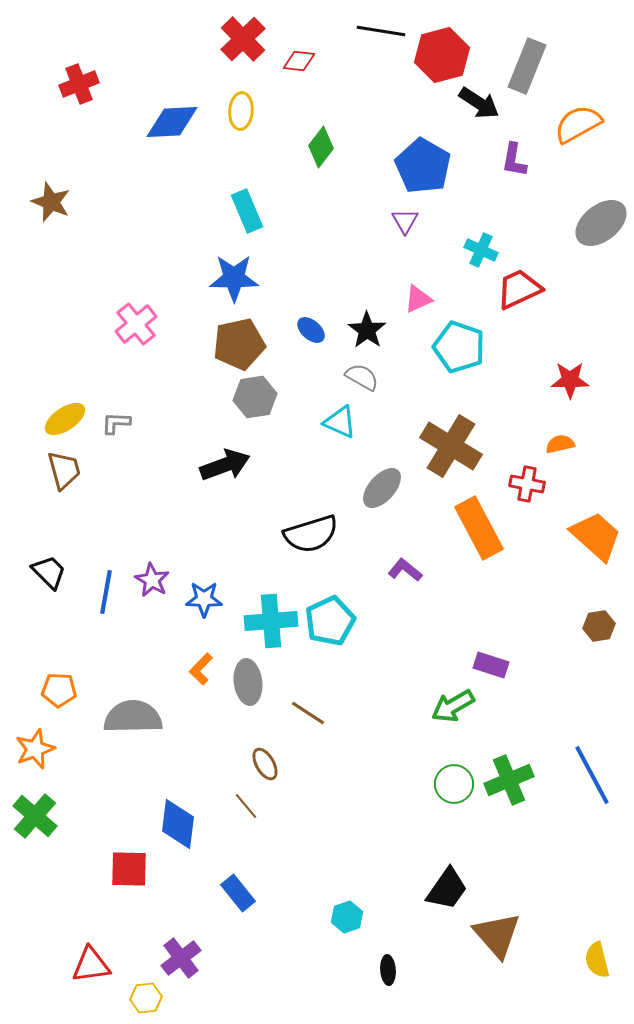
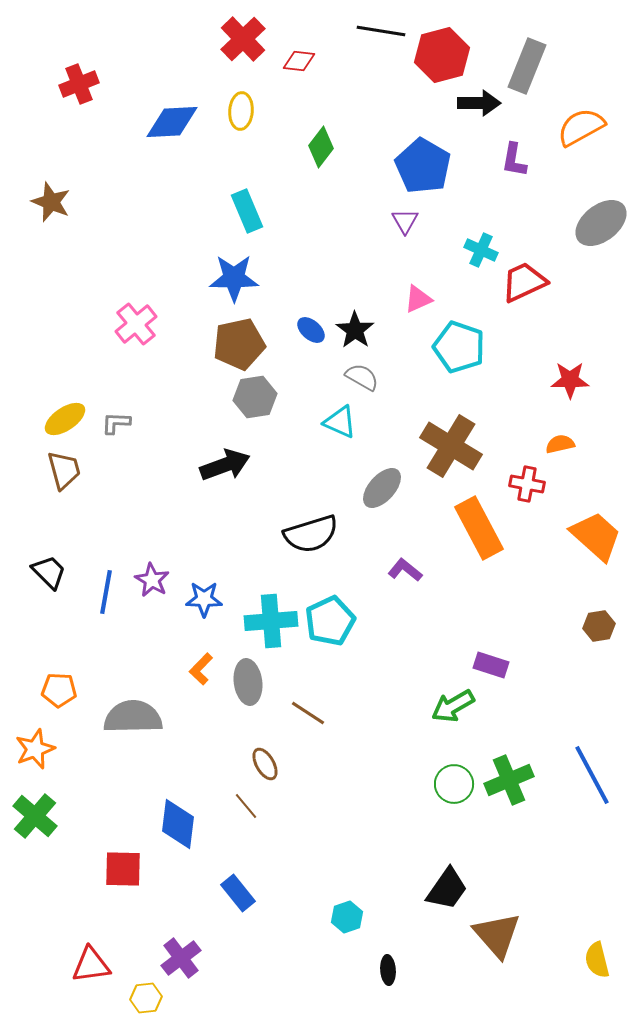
black arrow at (479, 103): rotated 33 degrees counterclockwise
orange semicircle at (578, 124): moved 3 px right, 3 px down
red trapezoid at (519, 289): moved 5 px right, 7 px up
black star at (367, 330): moved 12 px left
red square at (129, 869): moved 6 px left
